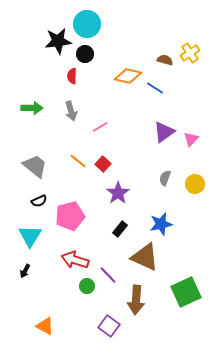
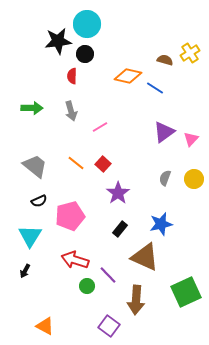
orange line: moved 2 px left, 2 px down
yellow circle: moved 1 px left, 5 px up
